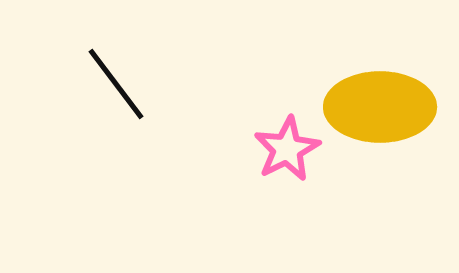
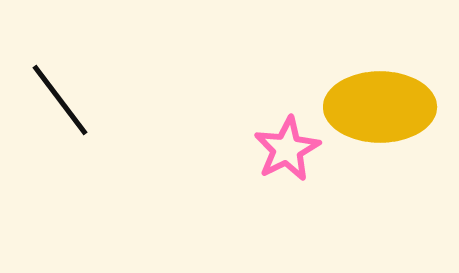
black line: moved 56 px left, 16 px down
